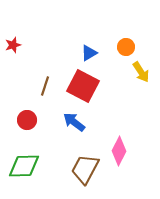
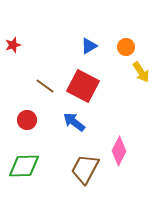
blue triangle: moved 7 px up
brown line: rotated 72 degrees counterclockwise
